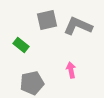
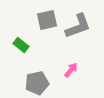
gray L-shape: rotated 136 degrees clockwise
pink arrow: rotated 49 degrees clockwise
gray pentagon: moved 5 px right
